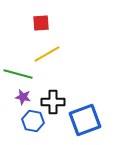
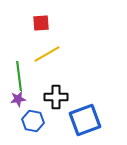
green line: moved 1 px right, 2 px down; rotated 68 degrees clockwise
purple star: moved 5 px left, 2 px down; rotated 21 degrees counterclockwise
black cross: moved 3 px right, 5 px up
